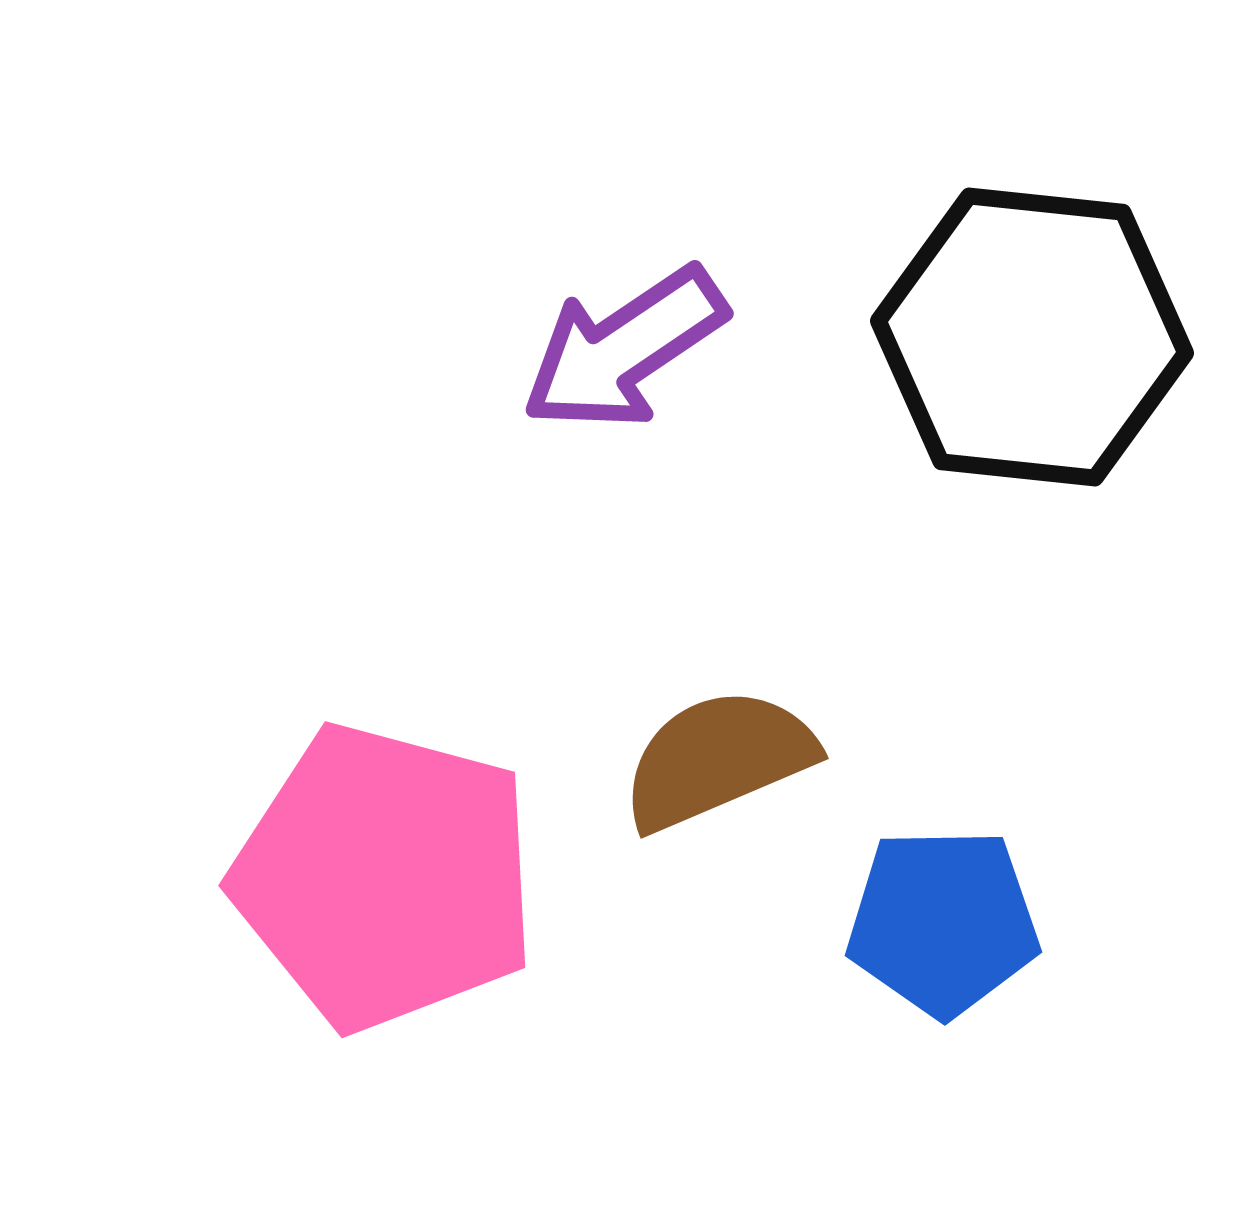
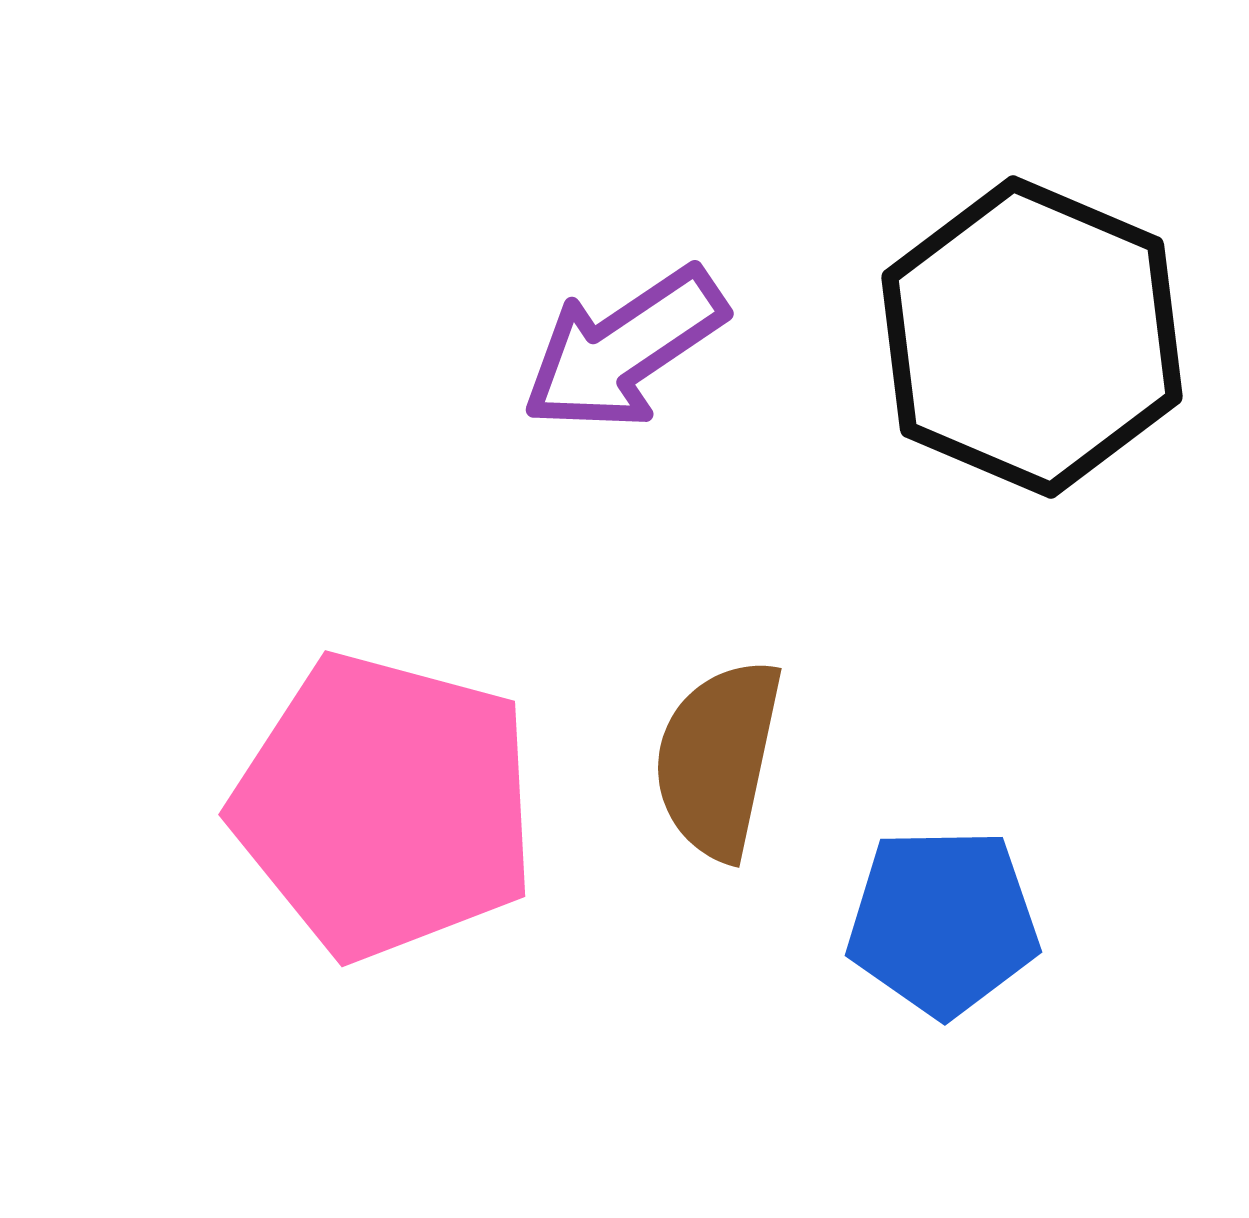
black hexagon: rotated 17 degrees clockwise
brown semicircle: rotated 55 degrees counterclockwise
pink pentagon: moved 71 px up
